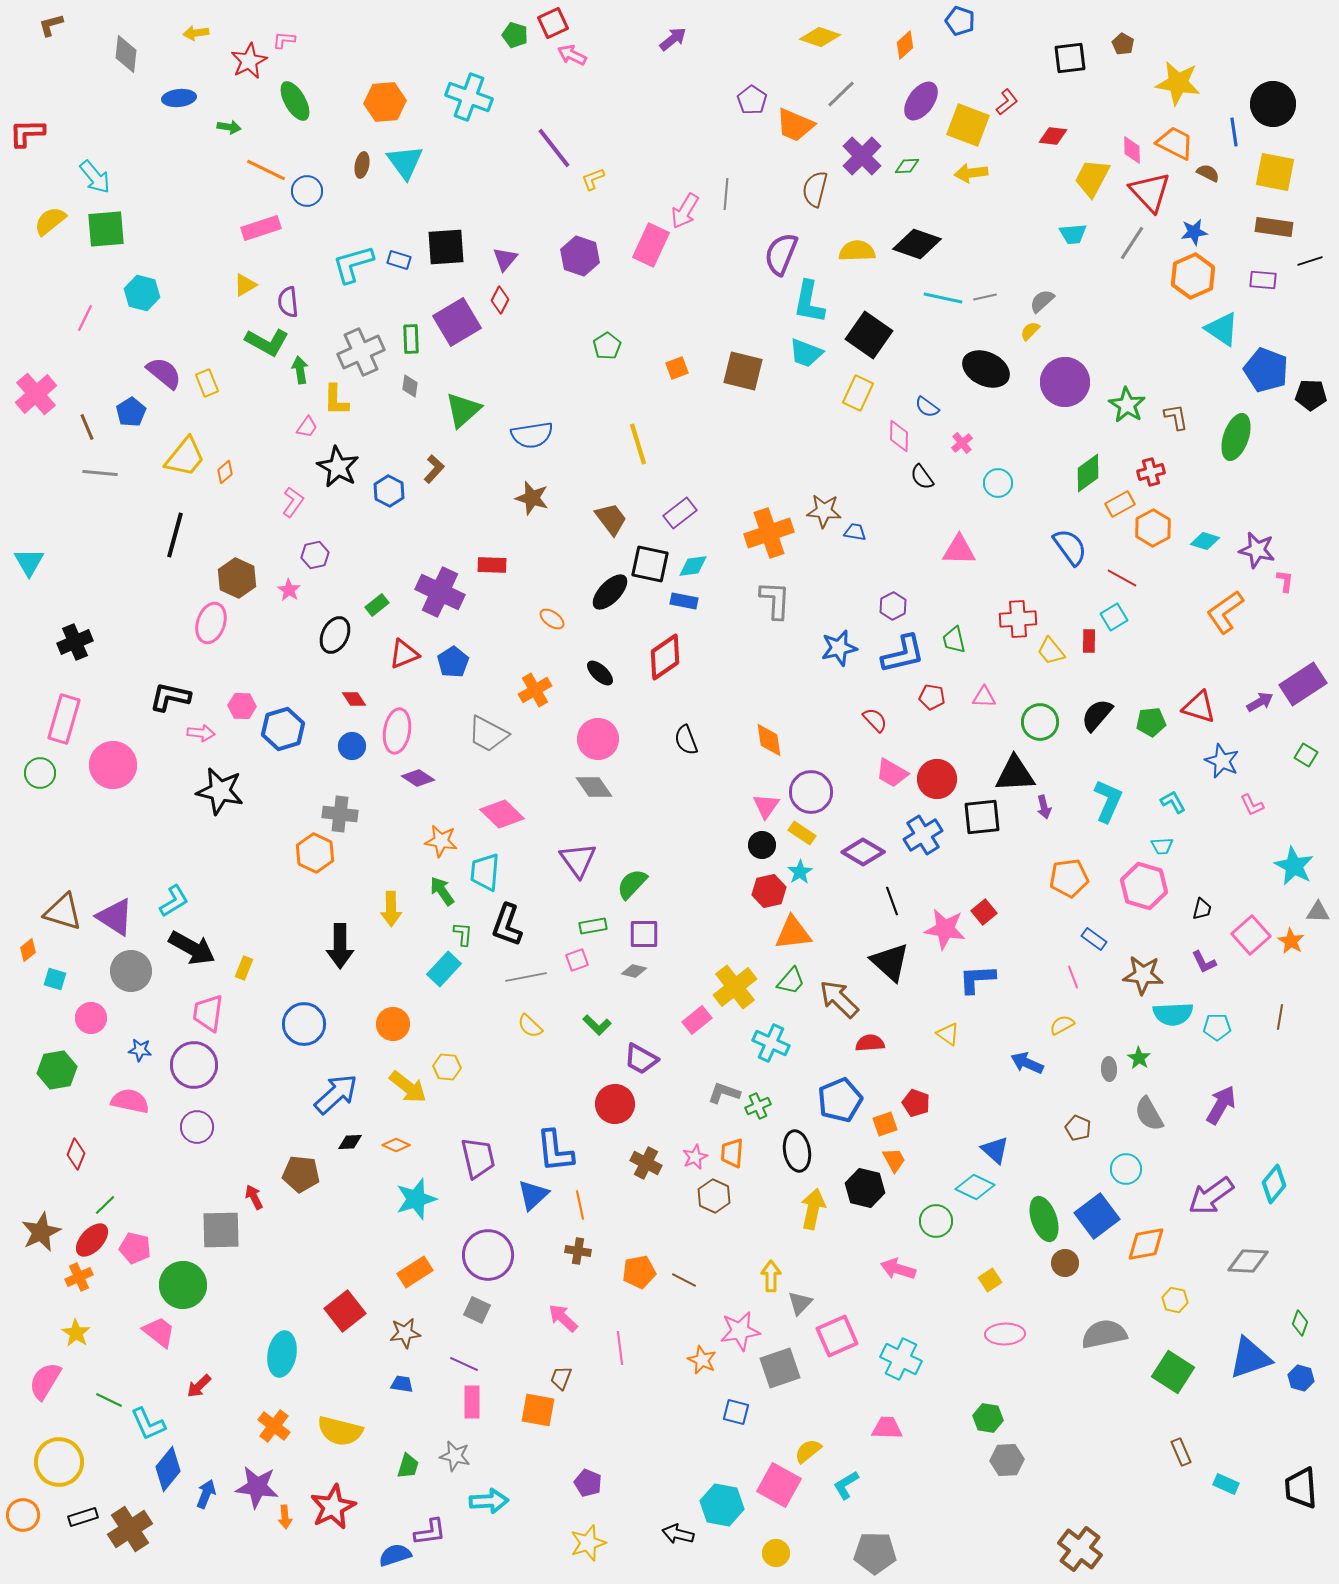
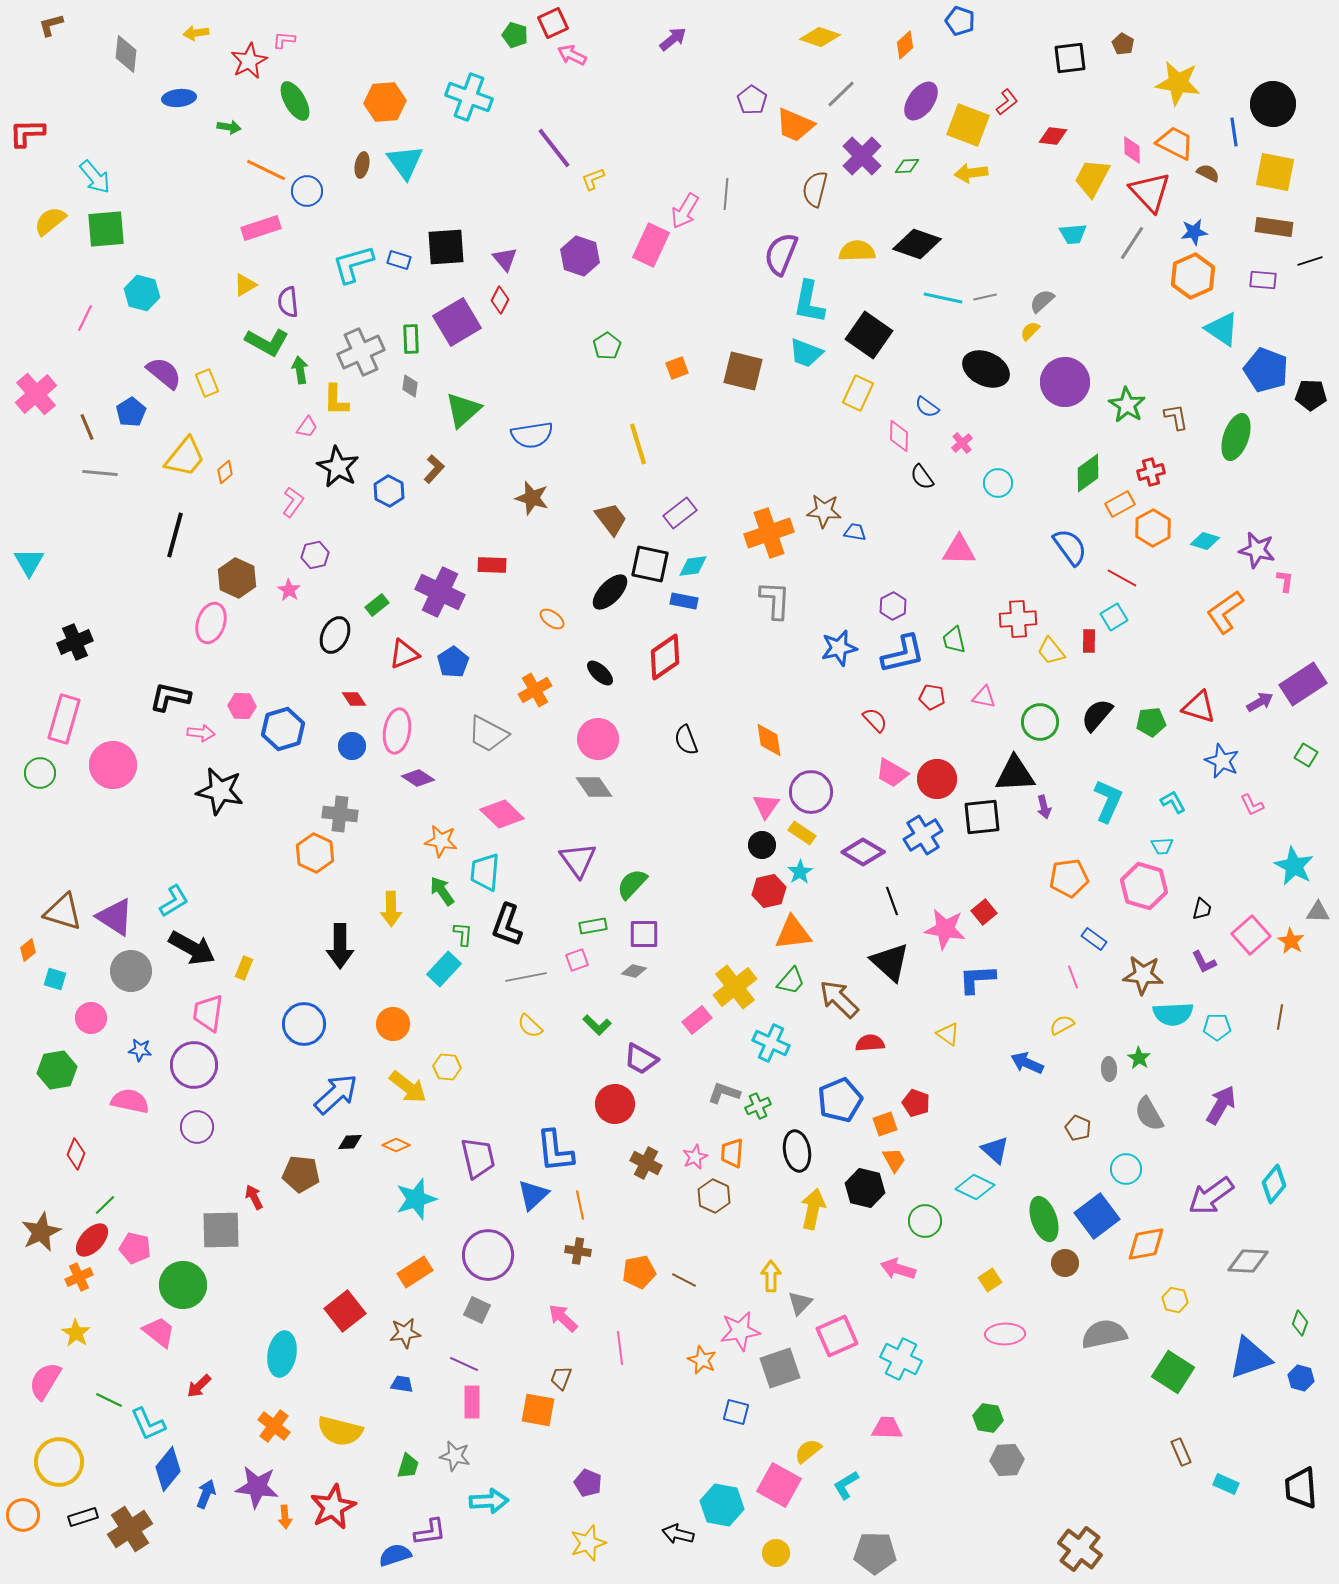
purple triangle at (505, 259): rotated 20 degrees counterclockwise
pink triangle at (984, 697): rotated 10 degrees clockwise
green circle at (936, 1221): moved 11 px left
